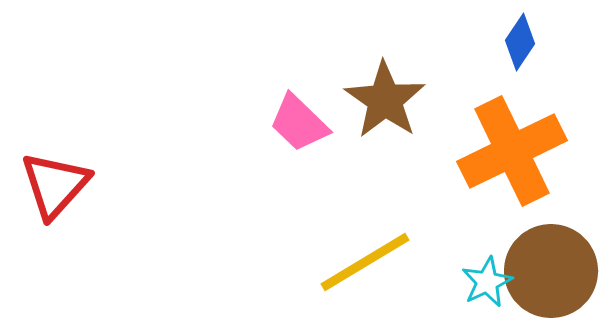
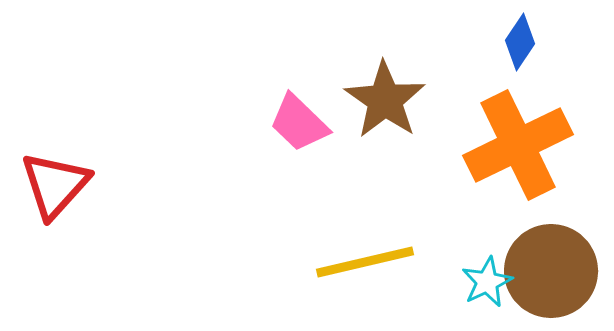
orange cross: moved 6 px right, 6 px up
yellow line: rotated 18 degrees clockwise
